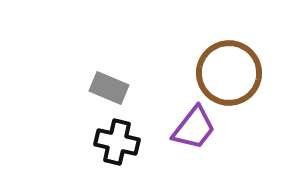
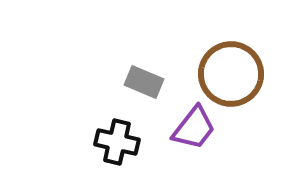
brown circle: moved 2 px right, 1 px down
gray rectangle: moved 35 px right, 6 px up
